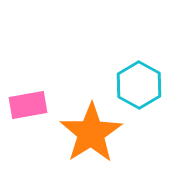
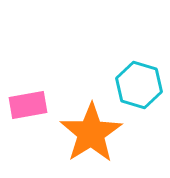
cyan hexagon: rotated 12 degrees counterclockwise
